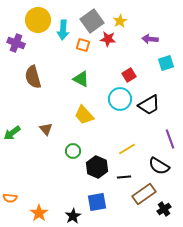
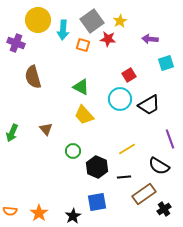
green triangle: moved 8 px down
green arrow: rotated 30 degrees counterclockwise
orange semicircle: moved 13 px down
